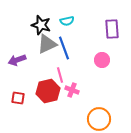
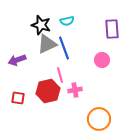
pink cross: moved 3 px right; rotated 32 degrees counterclockwise
